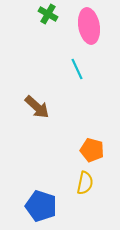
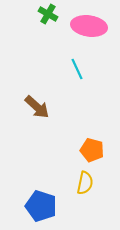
pink ellipse: rotated 72 degrees counterclockwise
